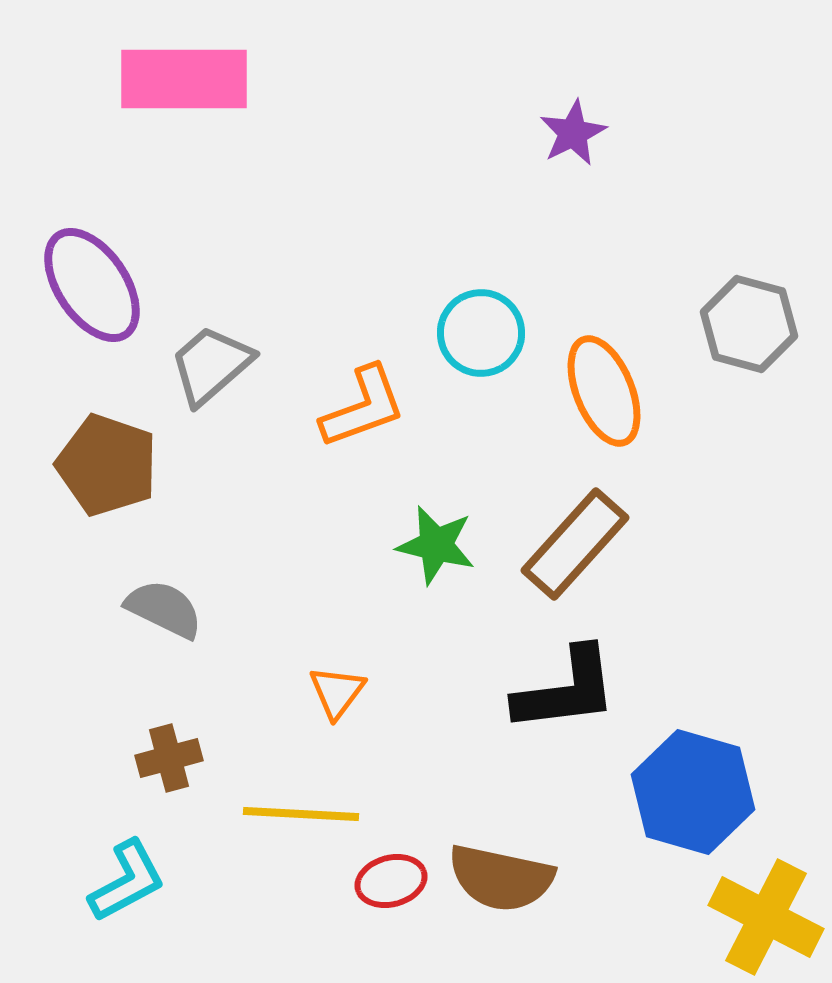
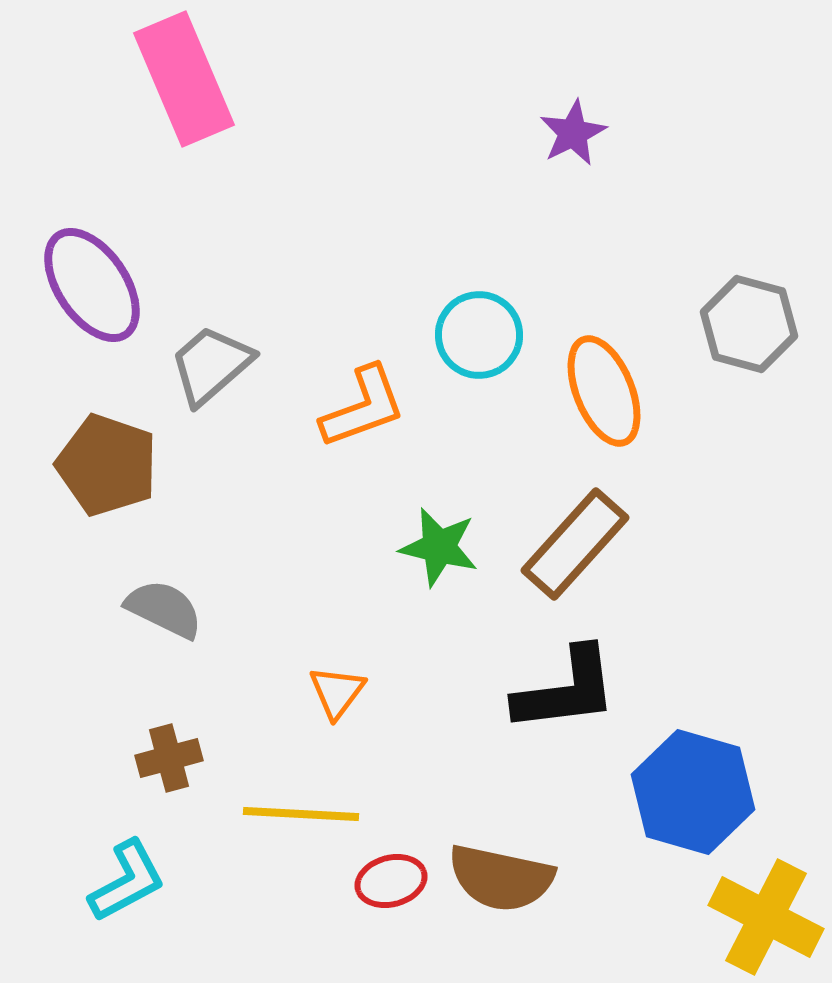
pink rectangle: rotated 67 degrees clockwise
cyan circle: moved 2 px left, 2 px down
green star: moved 3 px right, 2 px down
